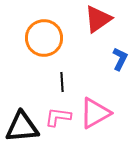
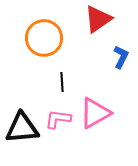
blue L-shape: moved 1 px right, 2 px up
pink L-shape: moved 2 px down
black triangle: moved 1 px down
